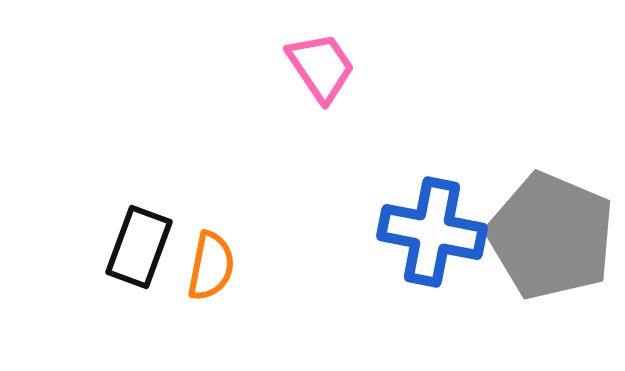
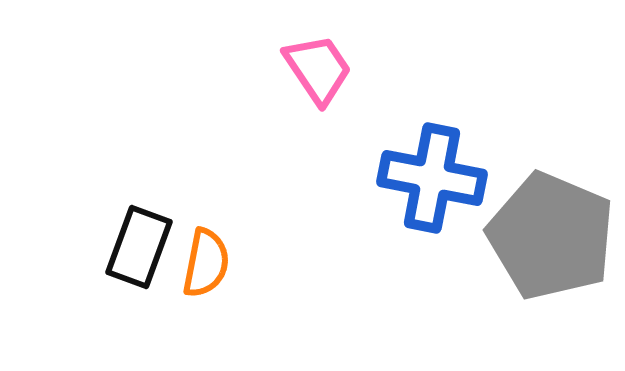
pink trapezoid: moved 3 px left, 2 px down
blue cross: moved 54 px up
orange semicircle: moved 5 px left, 3 px up
